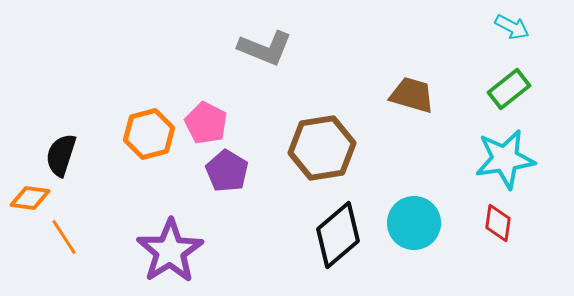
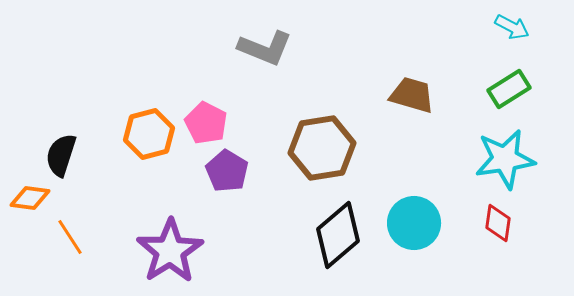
green rectangle: rotated 6 degrees clockwise
orange line: moved 6 px right
